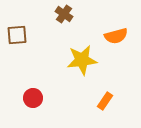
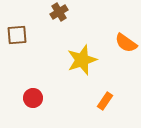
brown cross: moved 5 px left, 2 px up; rotated 24 degrees clockwise
orange semicircle: moved 10 px right, 7 px down; rotated 50 degrees clockwise
yellow star: rotated 12 degrees counterclockwise
